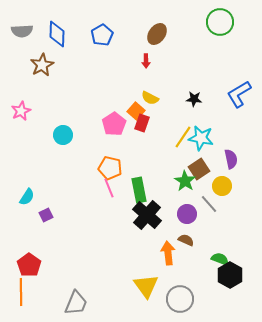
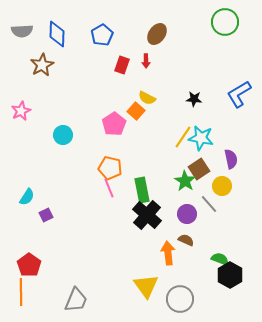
green circle: moved 5 px right
yellow semicircle: moved 3 px left
red rectangle: moved 20 px left, 58 px up
green rectangle: moved 3 px right
gray trapezoid: moved 3 px up
